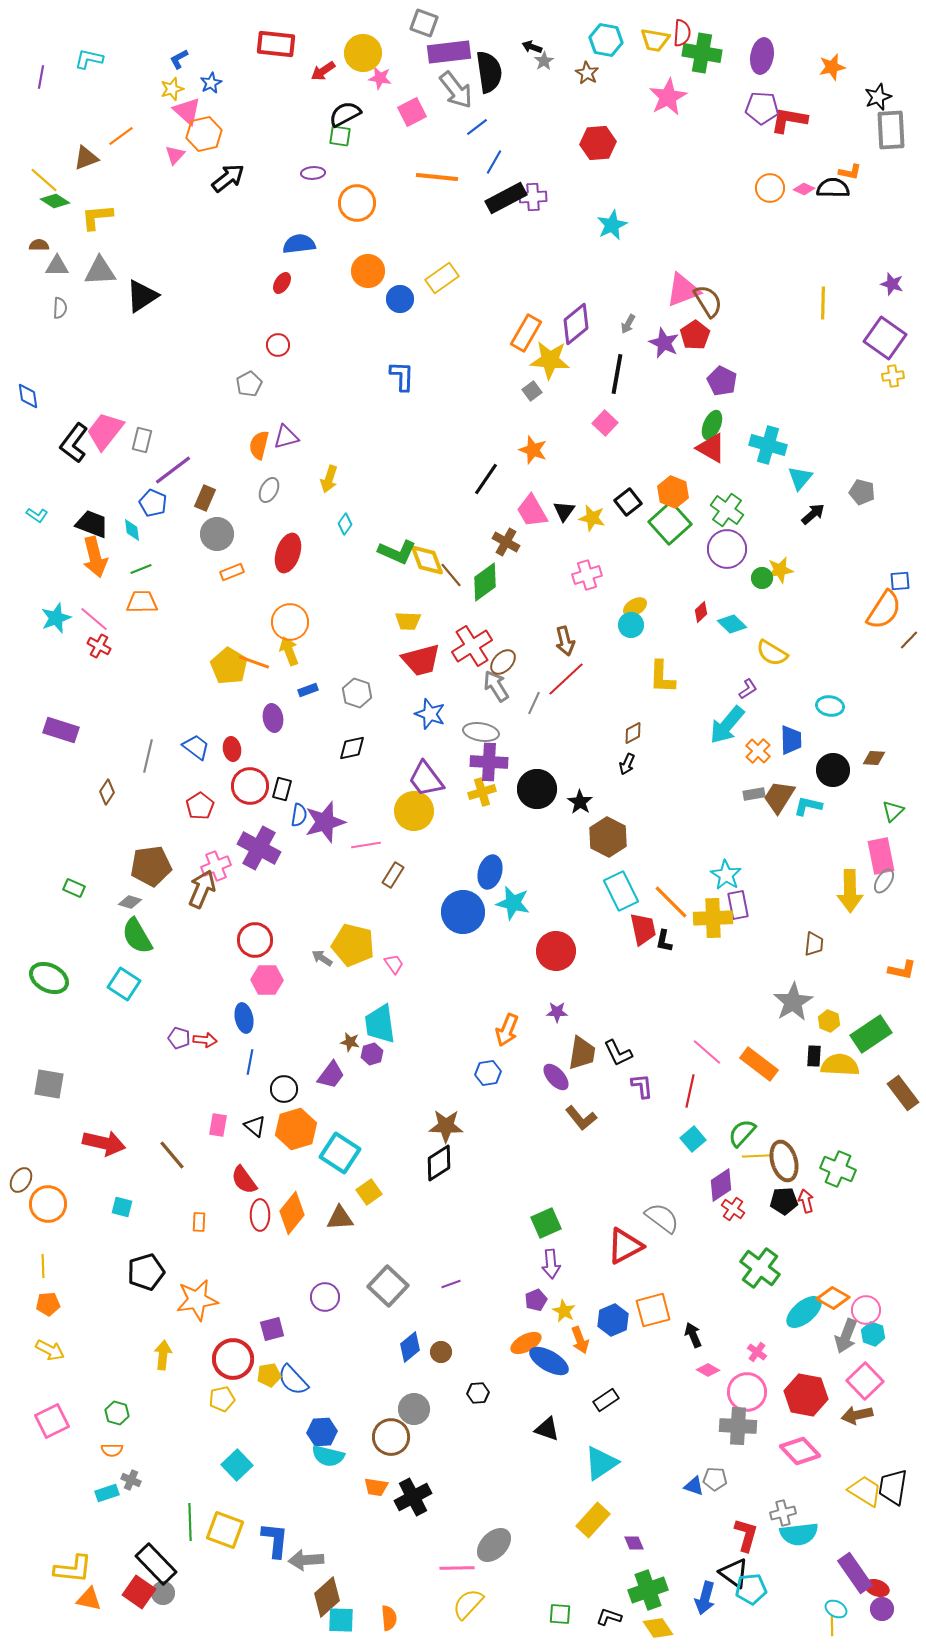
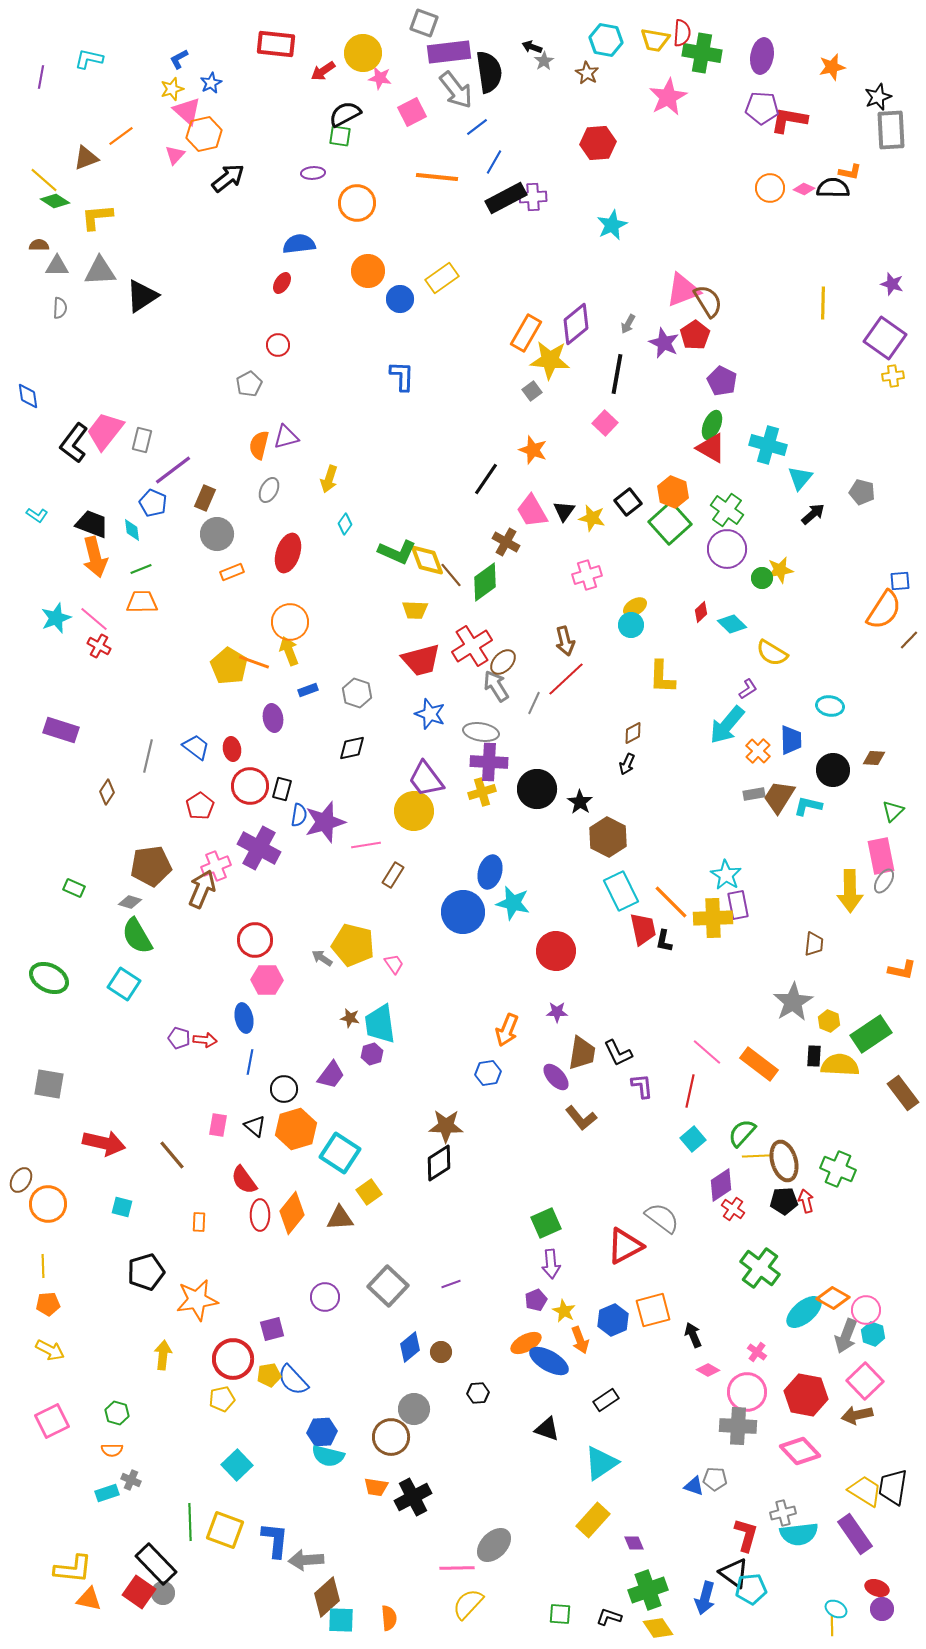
yellow trapezoid at (408, 621): moved 7 px right, 11 px up
brown star at (350, 1042): moved 24 px up
purple rectangle at (855, 1573): moved 39 px up
